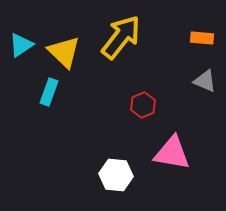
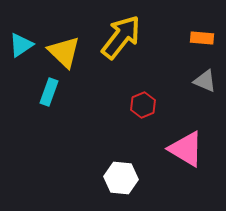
pink triangle: moved 14 px right, 4 px up; rotated 21 degrees clockwise
white hexagon: moved 5 px right, 3 px down
